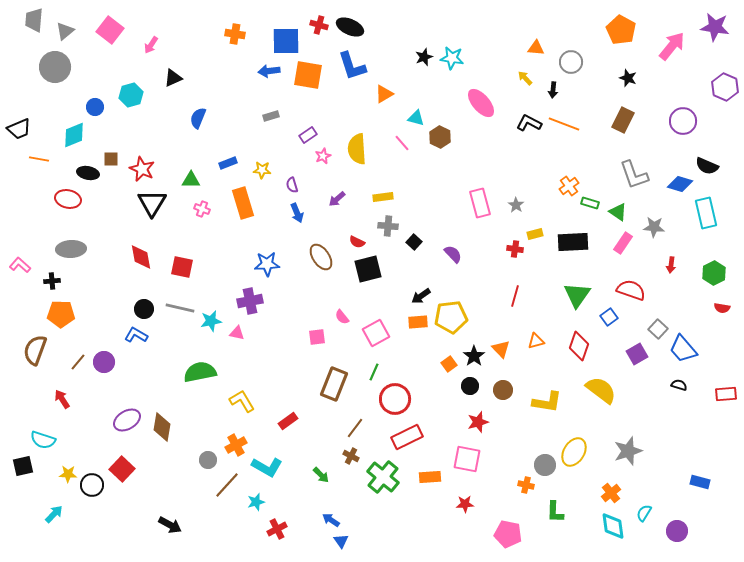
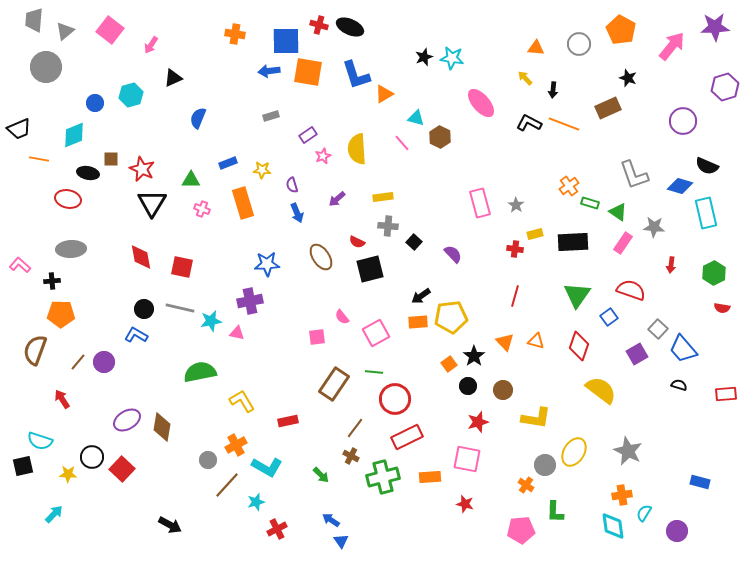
purple star at (715, 27): rotated 12 degrees counterclockwise
gray circle at (571, 62): moved 8 px right, 18 px up
blue L-shape at (352, 66): moved 4 px right, 9 px down
gray circle at (55, 67): moved 9 px left
orange square at (308, 75): moved 3 px up
purple hexagon at (725, 87): rotated 20 degrees clockwise
blue circle at (95, 107): moved 4 px up
brown rectangle at (623, 120): moved 15 px left, 12 px up; rotated 40 degrees clockwise
blue diamond at (680, 184): moved 2 px down
black square at (368, 269): moved 2 px right
orange triangle at (536, 341): rotated 30 degrees clockwise
orange triangle at (501, 349): moved 4 px right, 7 px up
green line at (374, 372): rotated 72 degrees clockwise
brown rectangle at (334, 384): rotated 12 degrees clockwise
black circle at (470, 386): moved 2 px left
yellow L-shape at (547, 402): moved 11 px left, 16 px down
red rectangle at (288, 421): rotated 24 degrees clockwise
cyan semicircle at (43, 440): moved 3 px left, 1 px down
gray star at (628, 451): rotated 28 degrees counterclockwise
green cross at (383, 477): rotated 36 degrees clockwise
black circle at (92, 485): moved 28 px up
orange cross at (526, 485): rotated 21 degrees clockwise
orange cross at (611, 493): moved 11 px right, 2 px down; rotated 30 degrees clockwise
red star at (465, 504): rotated 18 degrees clockwise
pink pentagon at (508, 534): moved 13 px right, 4 px up; rotated 16 degrees counterclockwise
